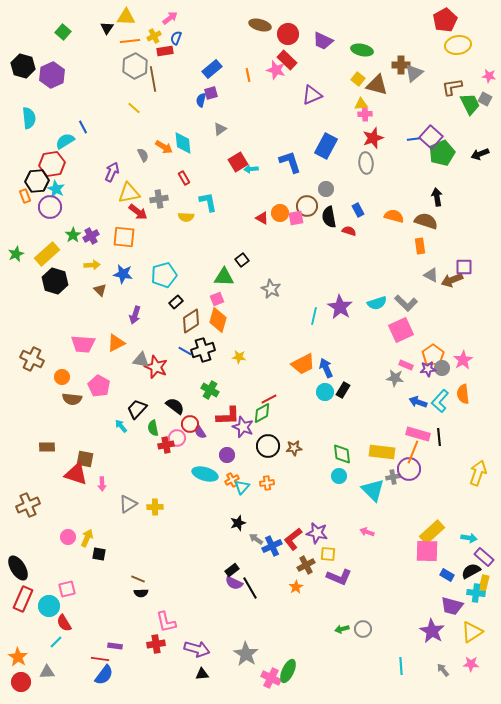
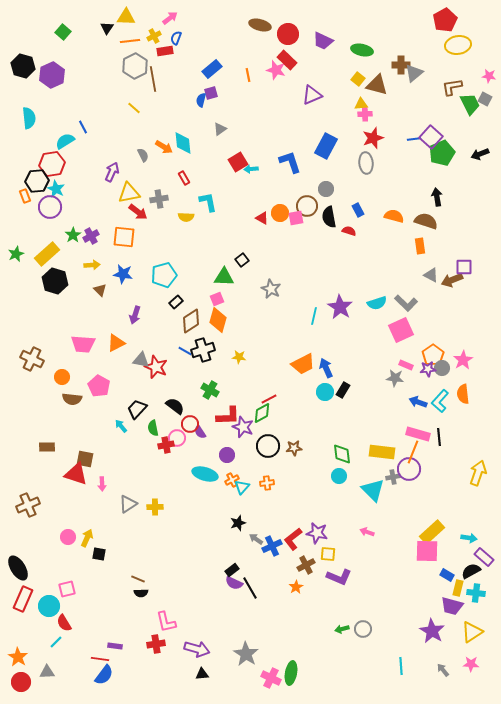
yellow rectangle at (484, 583): moved 26 px left, 5 px down
green ellipse at (288, 671): moved 3 px right, 2 px down; rotated 15 degrees counterclockwise
